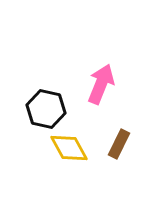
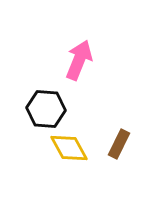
pink arrow: moved 22 px left, 24 px up
black hexagon: rotated 9 degrees counterclockwise
